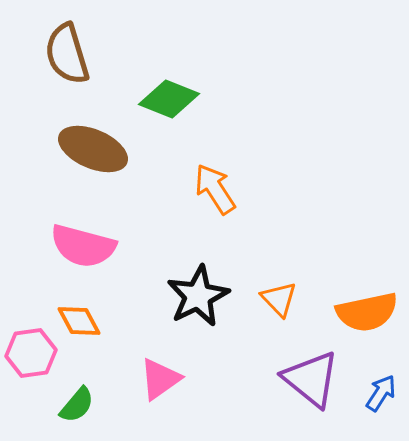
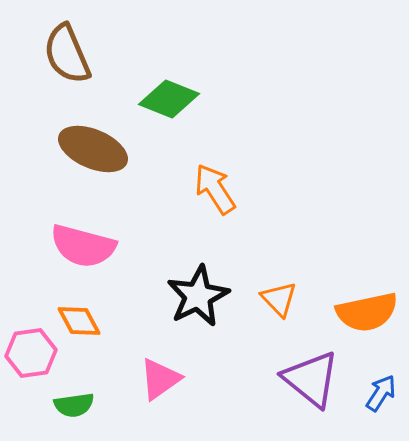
brown semicircle: rotated 6 degrees counterclockwise
green semicircle: moved 3 px left; rotated 42 degrees clockwise
